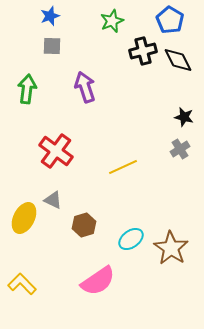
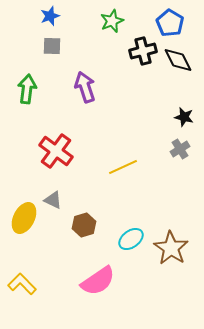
blue pentagon: moved 3 px down
